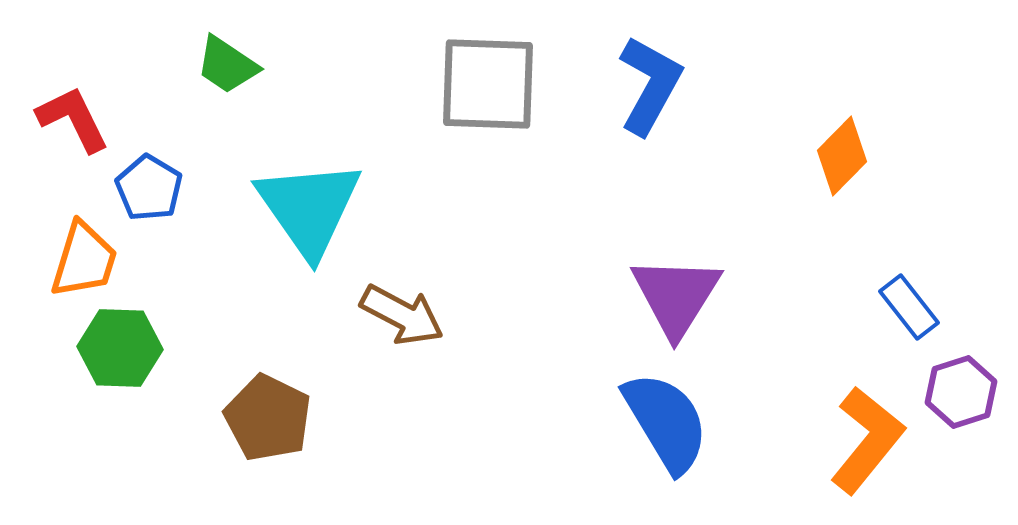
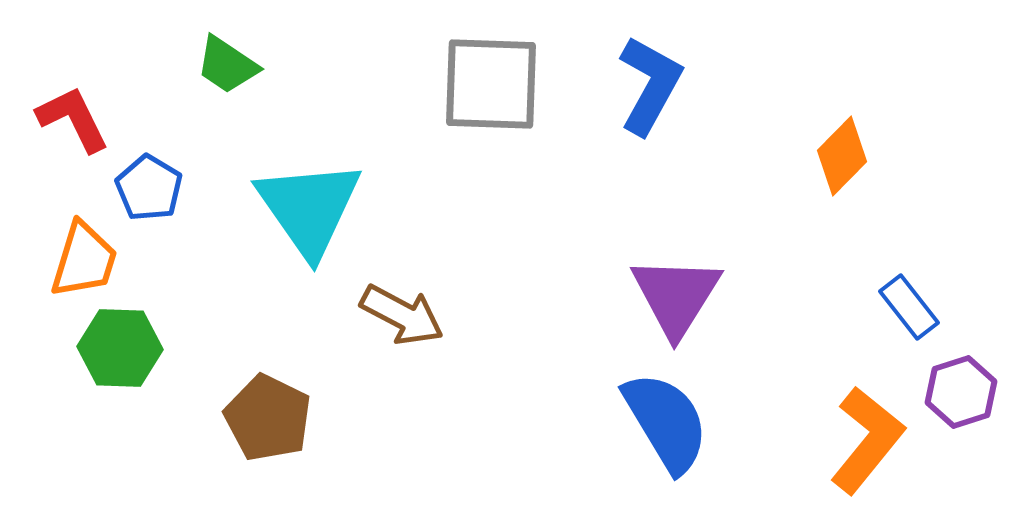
gray square: moved 3 px right
